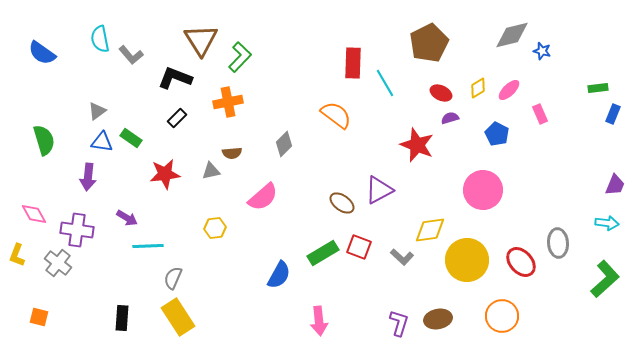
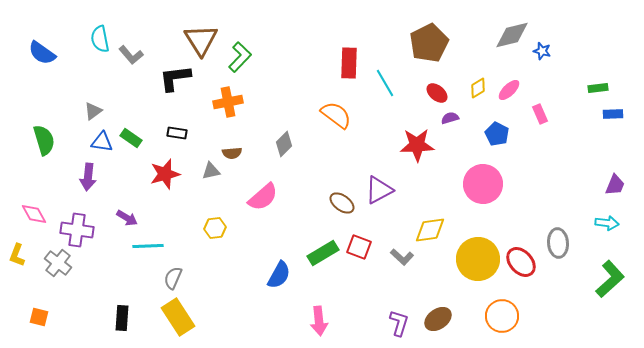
red rectangle at (353, 63): moved 4 px left
black L-shape at (175, 78): rotated 28 degrees counterclockwise
red ellipse at (441, 93): moved 4 px left; rotated 15 degrees clockwise
gray triangle at (97, 111): moved 4 px left
blue rectangle at (613, 114): rotated 66 degrees clockwise
black rectangle at (177, 118): moved 15 px down; rotated 54 degrees clockwise
red star at (417, 145): rotated 24 degrees counterclockwise
red star at (165, 174): rotated 8 degrees counterclockwise
pink circle at (483, 190): moved 6 px up
yellow circle at (467, 260): moved 11 px right, 1 px up
green L-shape at (605, 279): moved 5 px right
brown ellipse at (438, 319): rotated 24 degrees counterclockwise
